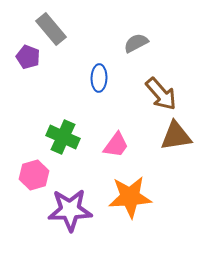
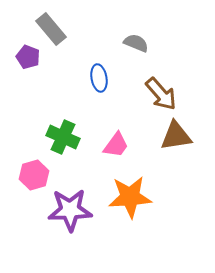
gray semicircle: rotated 50 degrees clockwise
blue ellipse: rotated 12 degrees counterclockwise
